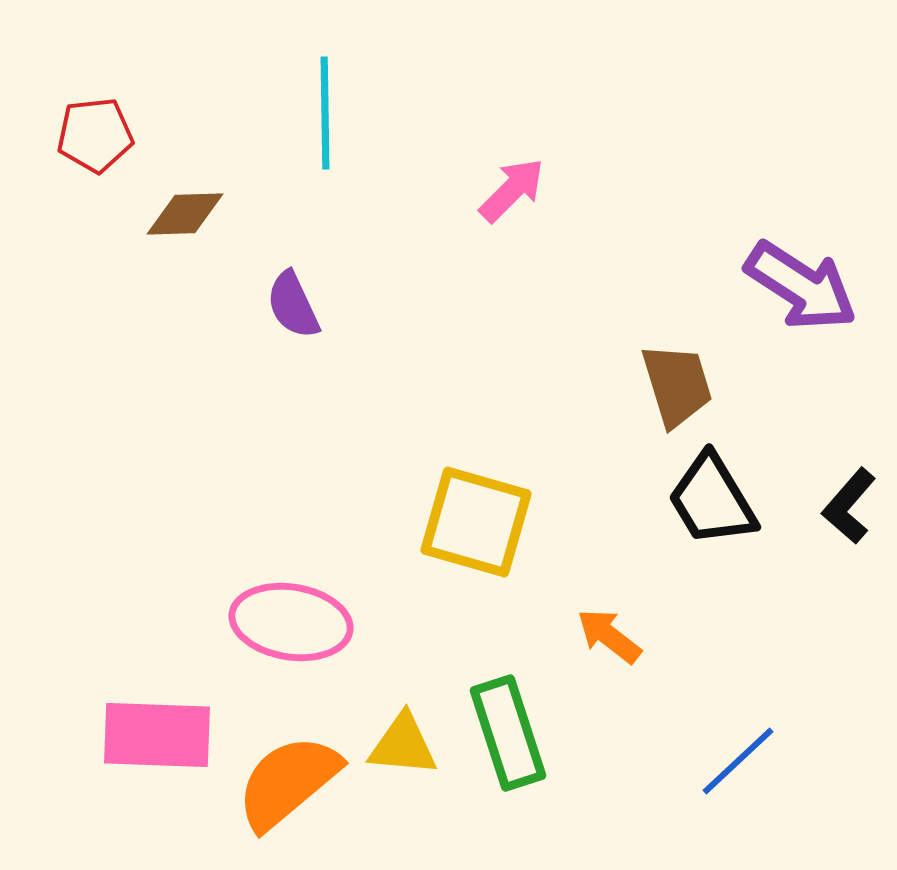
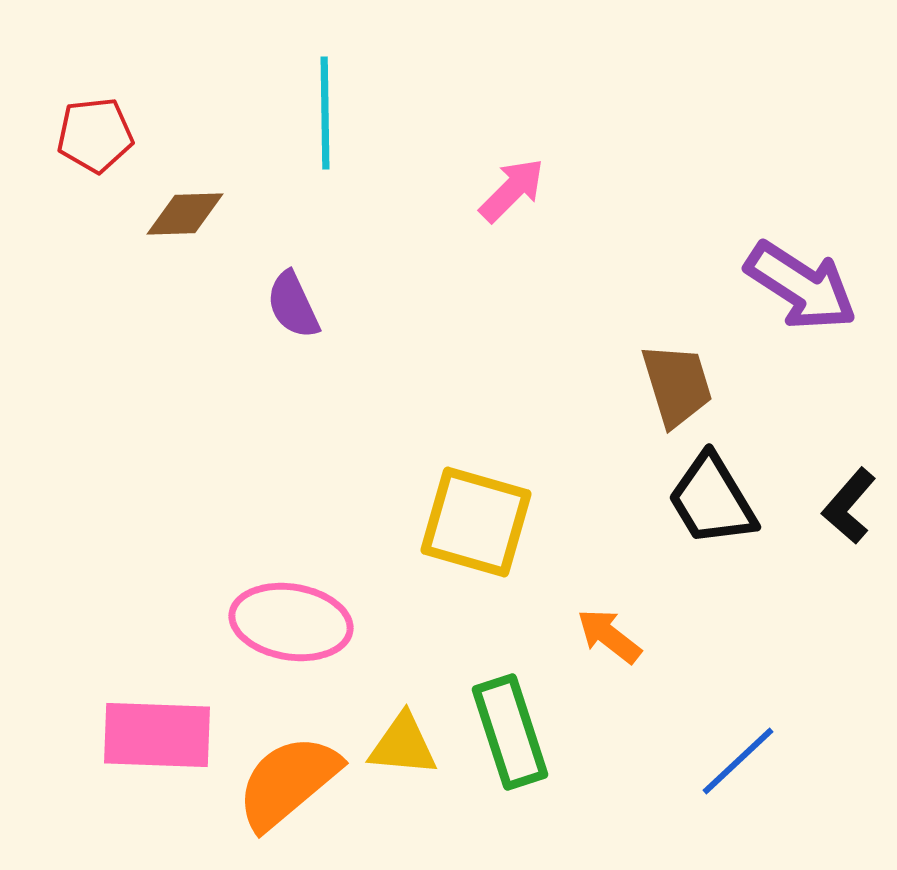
green rectangle: moved 2 px right, 1 px up
